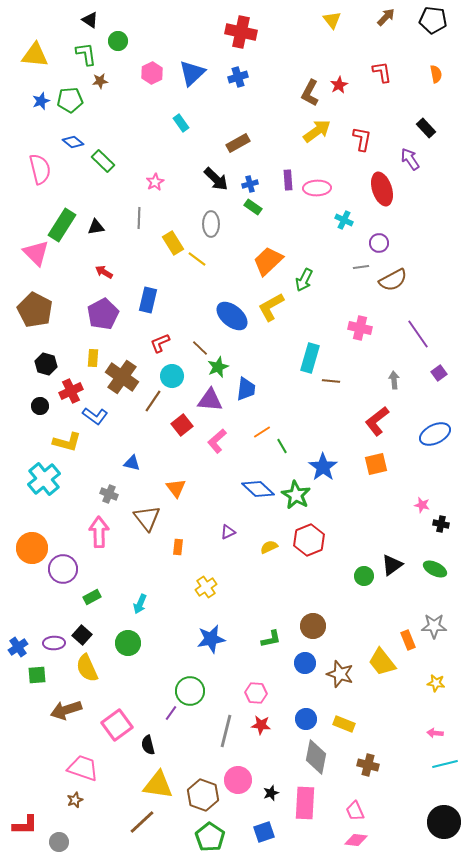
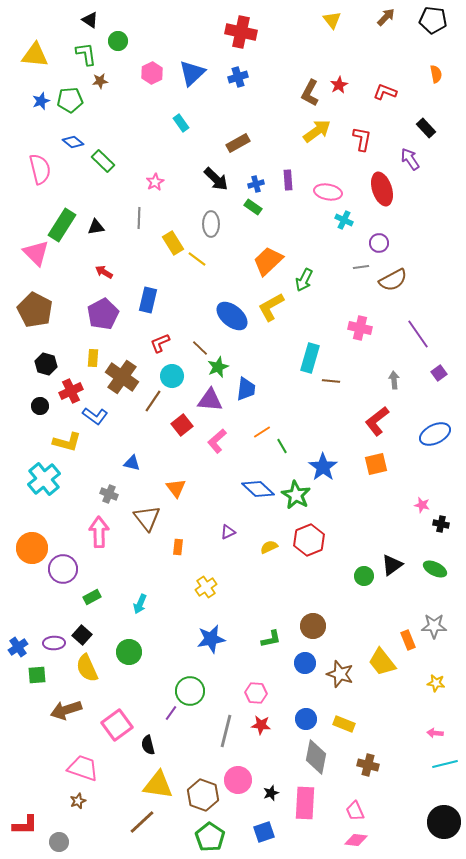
red L-shape at (382, 72): moved 3 px right, 20 px down; rotated 60 degrees counterclockwise
blue cross at (250, 184): moved 6 px right
pink ellipse at (317, 188): moved 11 px right, 4 px down; rotated 12 degrees clockwise
green circle at (128, 643): moved 1 px right, 9 px down
brown star at (75, 800): moved 3 px right, 1 px down
